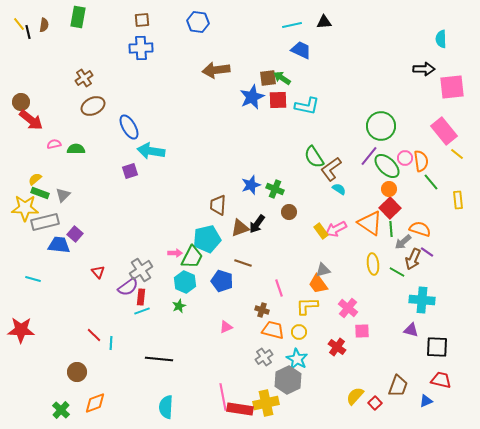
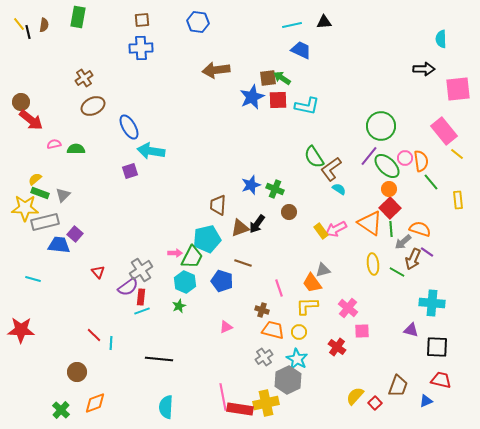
pink square at (452, 87): moved 6 px right, 2 px down
orange trapezoid at (318, 284): moved 6 px left, 1 px up
cyan cross at (422, 300): moved 10 px right, 3 px down
